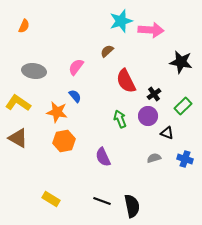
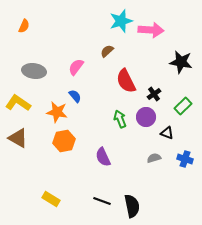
purple circle: moved 2 px left, 1 px down
